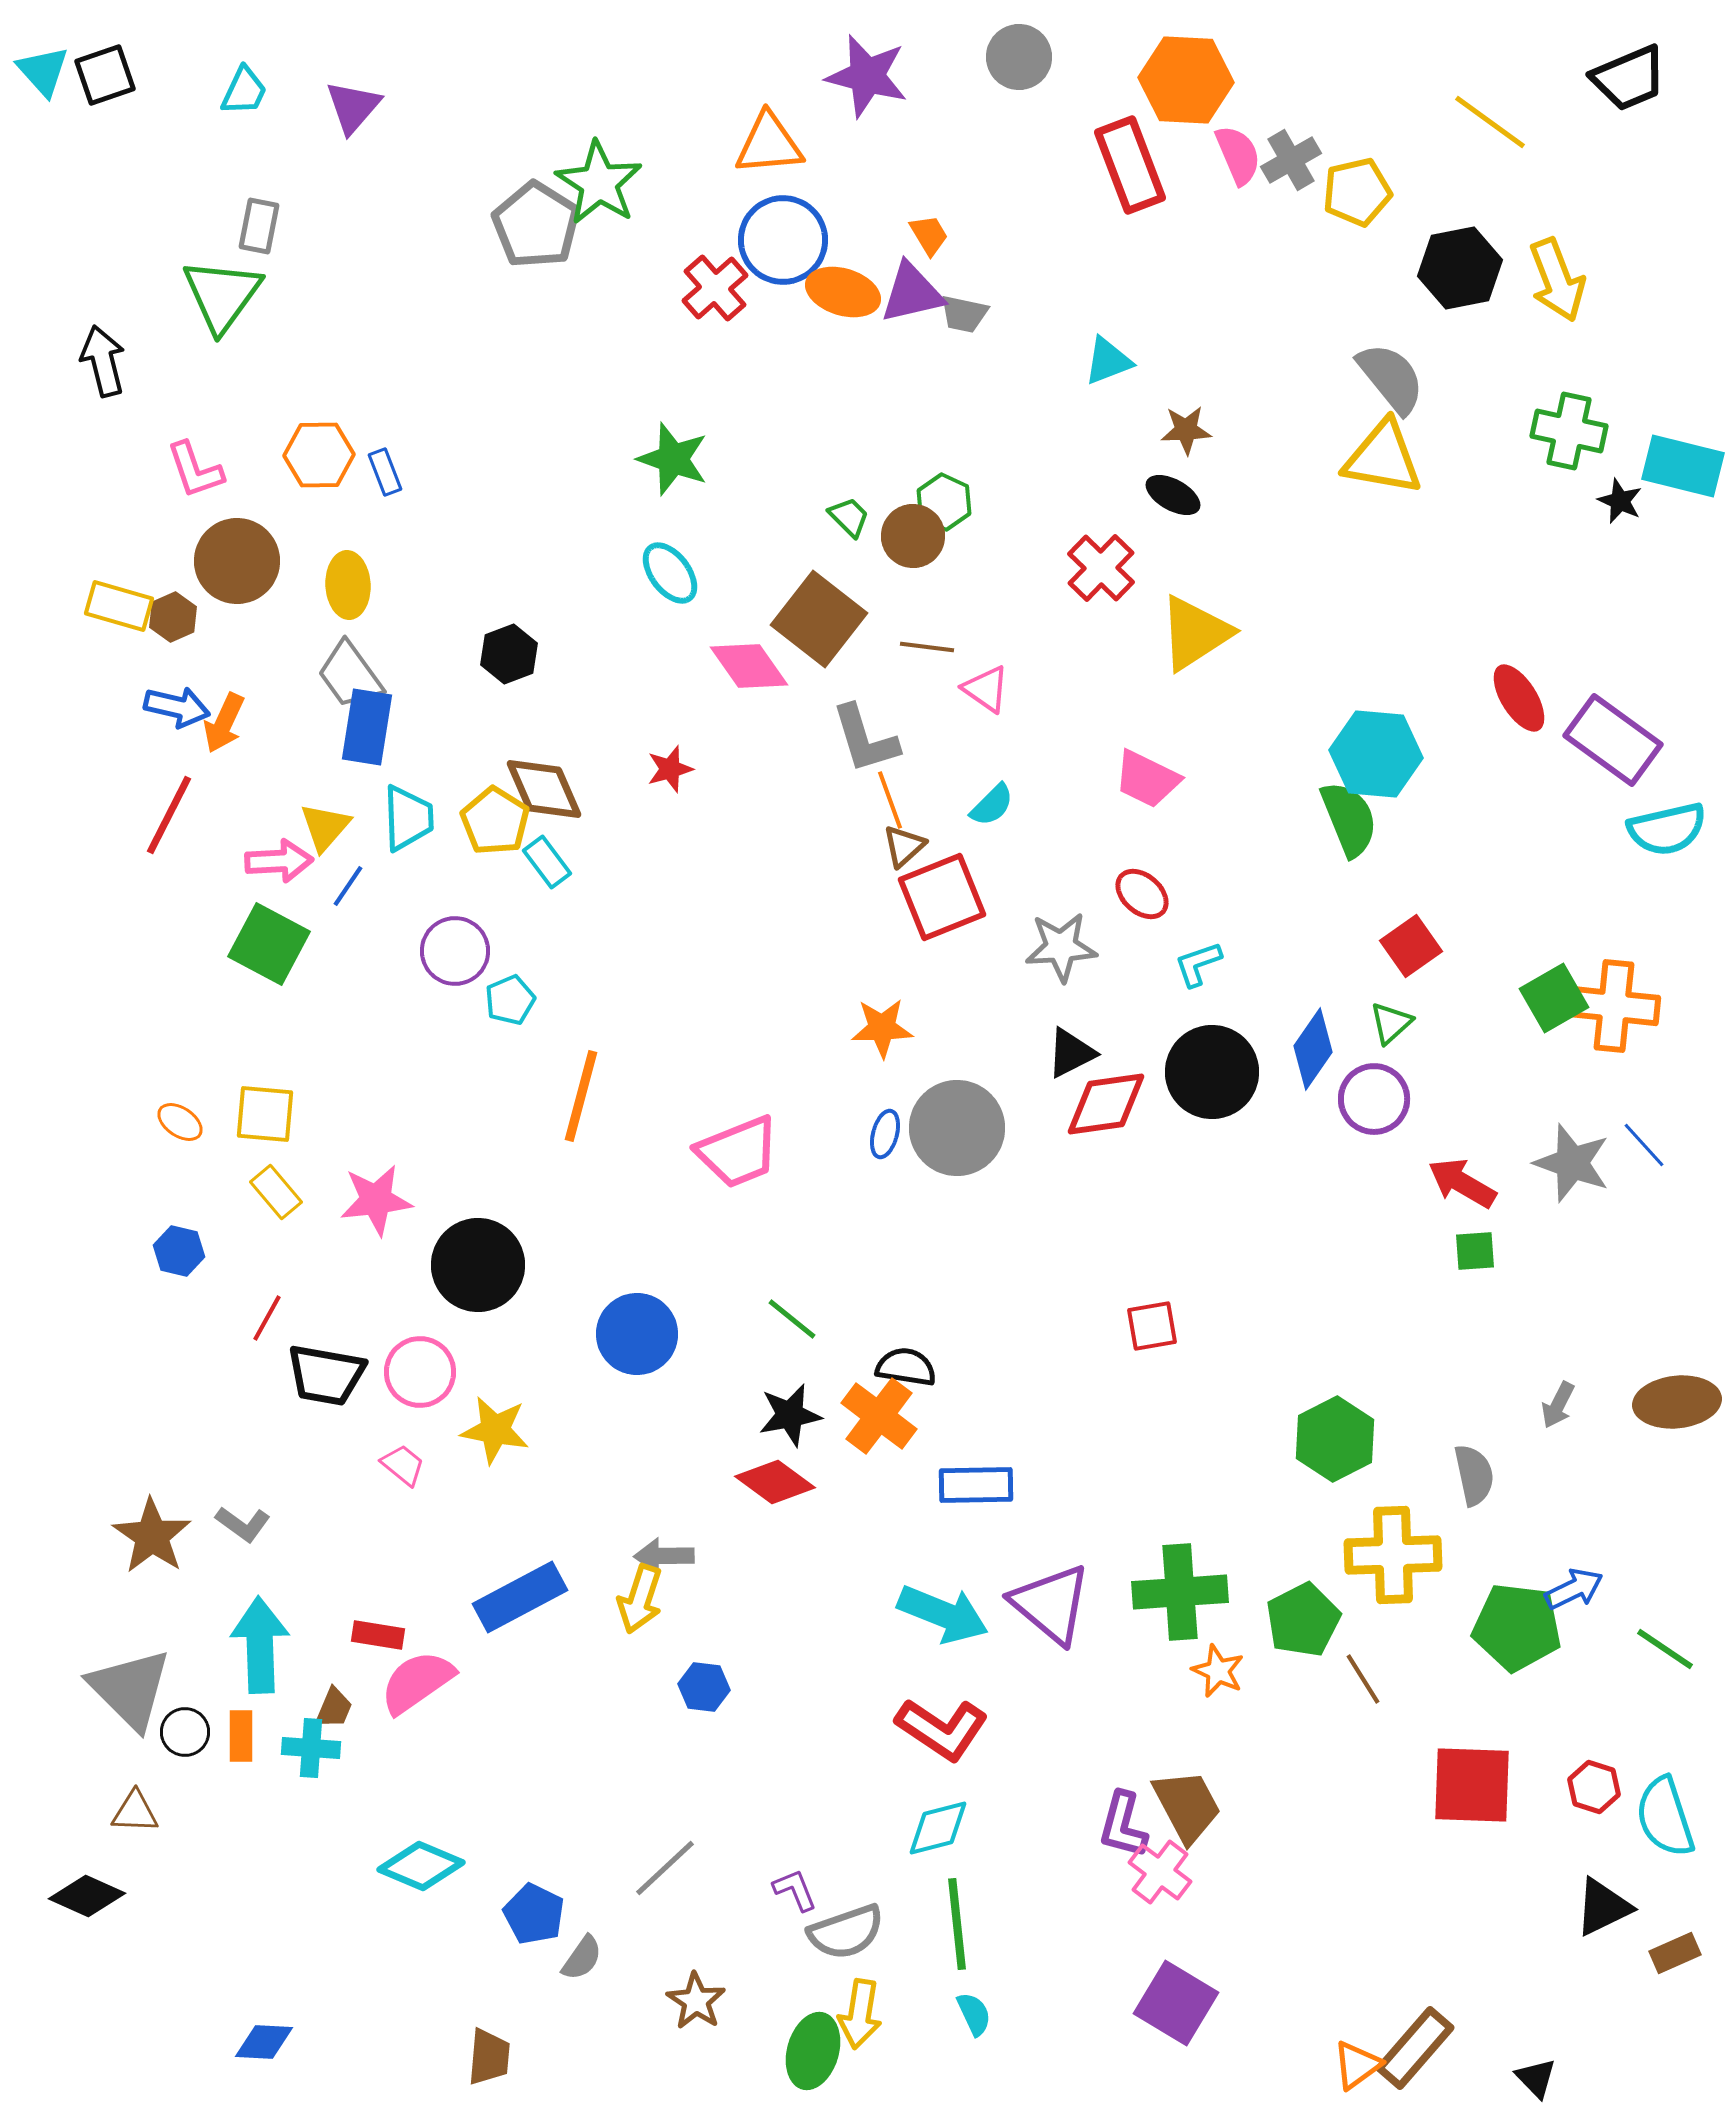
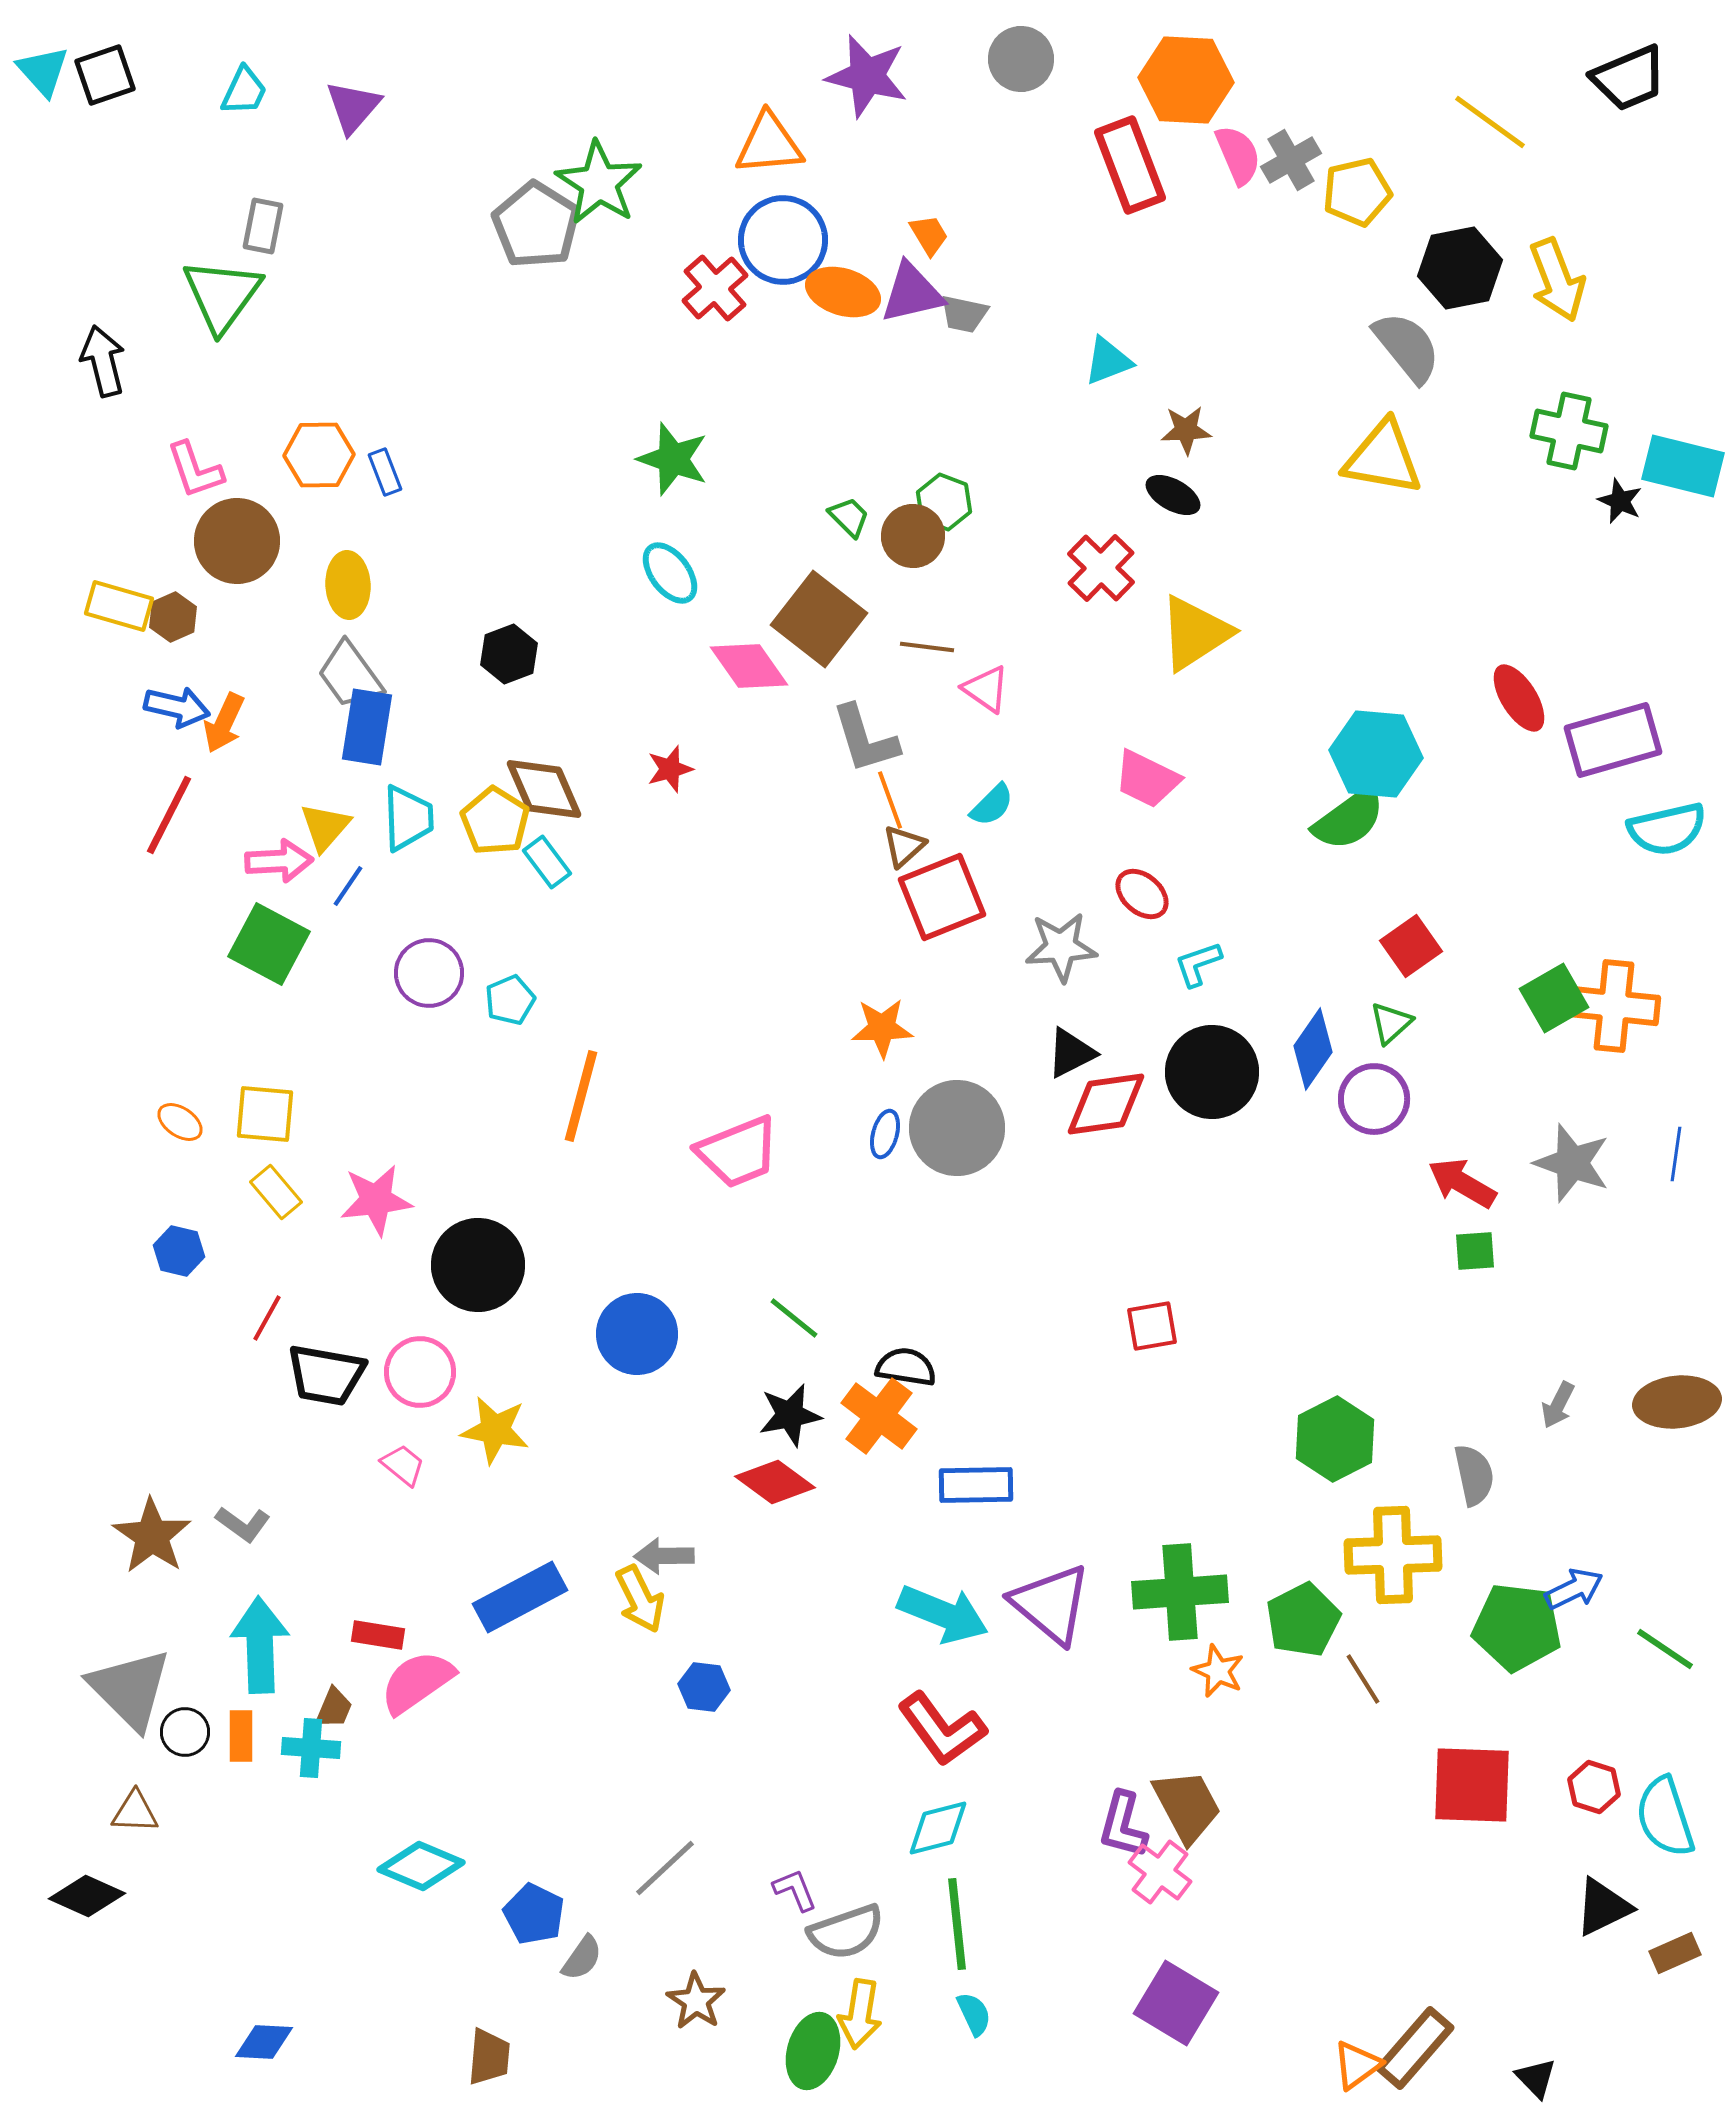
gray circle at (1019, 57): moved 2 px right, 2 px down
gray rectangle at (259, 226): moved 4 px right
gray semicircle at (1391, 378): moved 16 px right, 31 px up
green hexagon at (944, 502): rotated 4 degrees counterclockwise
brown circle at (237, 561): moved 20 px up
purple rectangle at (1613, 740): rotated 52 degrees counterclockwise
green semicircle at (1349, 819): rotated 76 degrees clockwise
purple circle at (455, 951): moved 26 px left, 22 px down
blue line at (1644, 1145): moved 32 px right, 9 px down; rotated 50 degrees clockwise
green line at (792, 1319): moved 2 px right, 1 px up
yellow arrow at (640, 1599): rotated 44 degrees counterclockwise
red L-shape at (942, 1729): rotated 20 degrees clockwise
